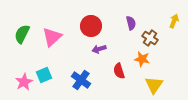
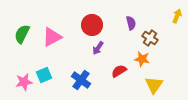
yellow arrow: moved 3 px right, 5 px up
red circle: moved 1 px right, 1 px up
pink triangle: rotated 15 degrees clockwise
purple arrow: moved 1 px left, 1 px up; rotated 40 degrees counterclockwise
red semicircle: rotated 77 degrees clockwise
pink star: rotated 18 degrees clockwise
